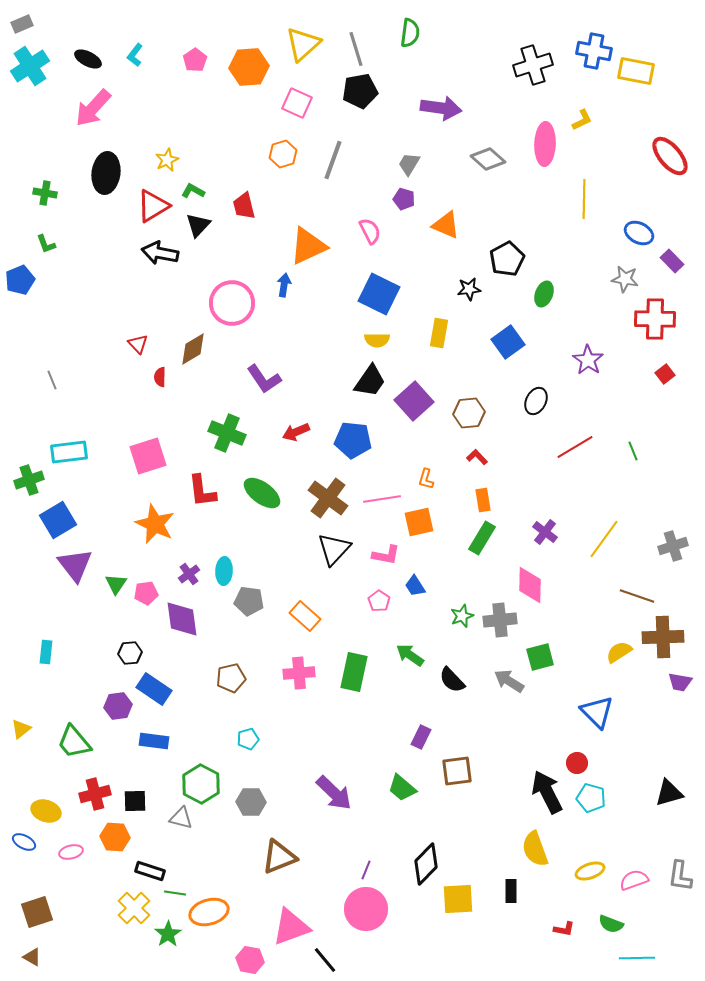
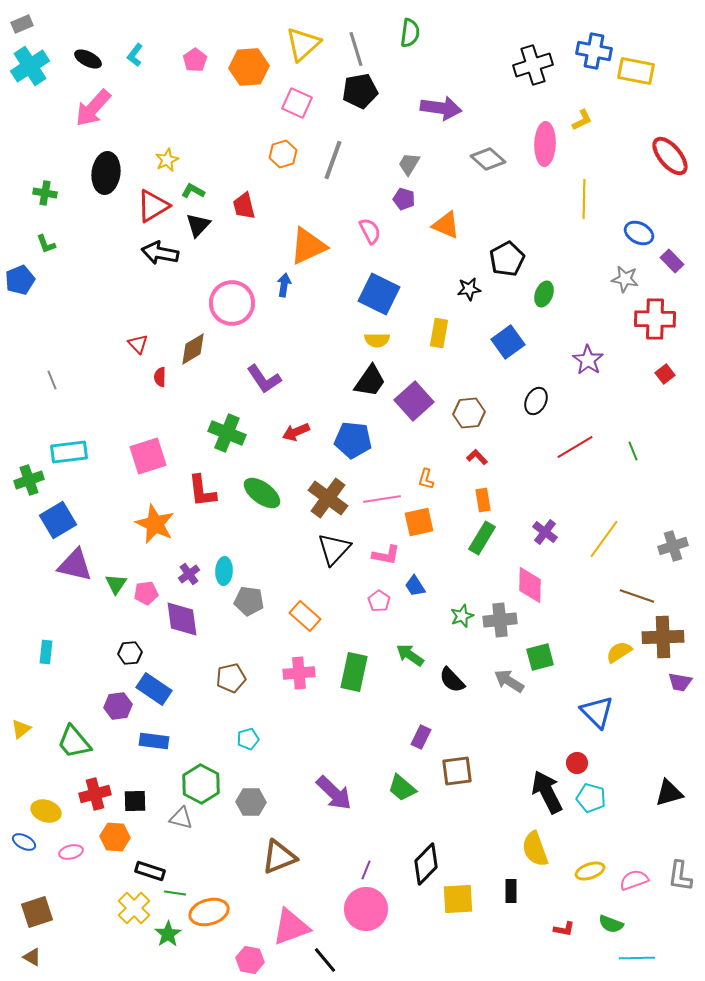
purple triangle at (75, 565): rotated 39 degrees counterclockwise
